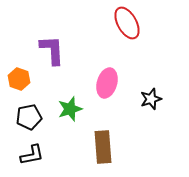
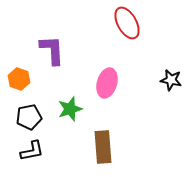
black star: moved 20 px right, 19 px up; rotated 30 degrees clockwise
black L-shape: moved 4 px up
